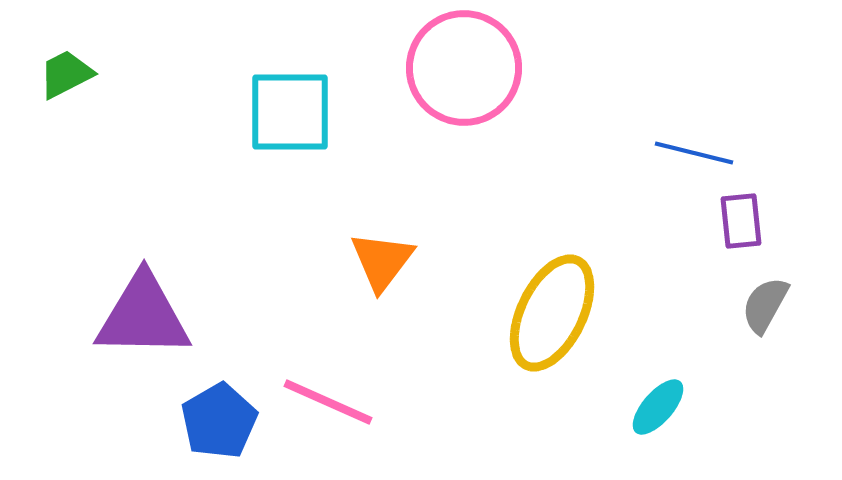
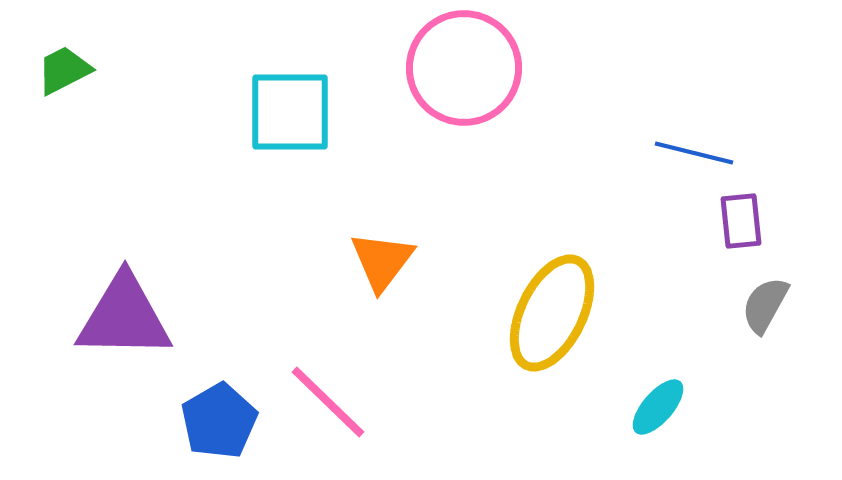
green trapezoid: moved 2 px left, 4 px up
purple triangle: moved 19 px left, 1 px down
pink line: rotated 20 degrees clockwise
